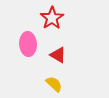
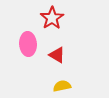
red triangle: moved 1 px left
yellow semicircle: moved 8 px right, 2 px down; rotated 54 degrees counterclockwise
